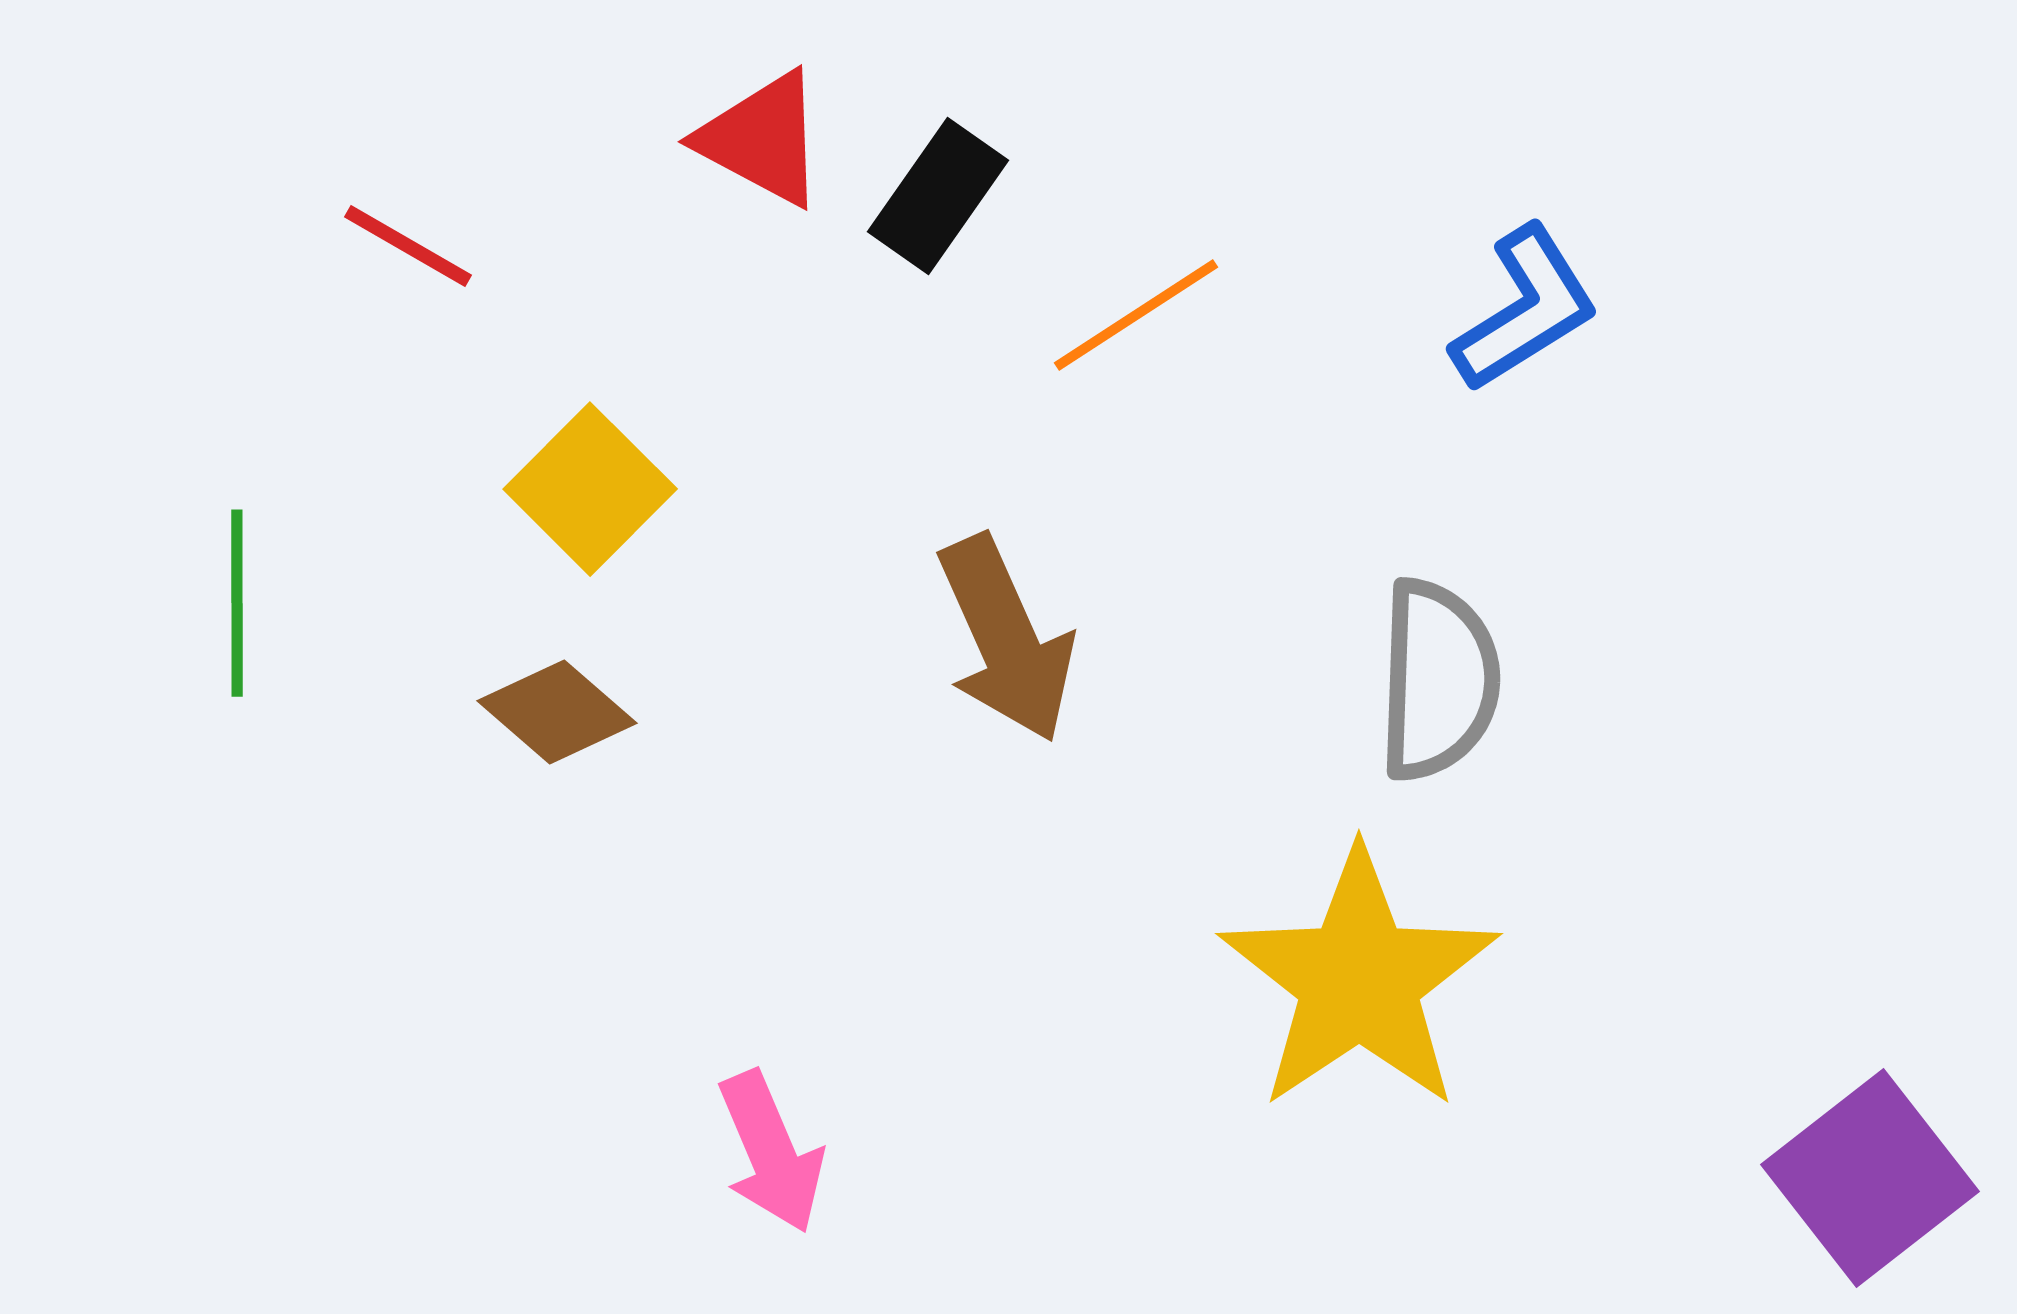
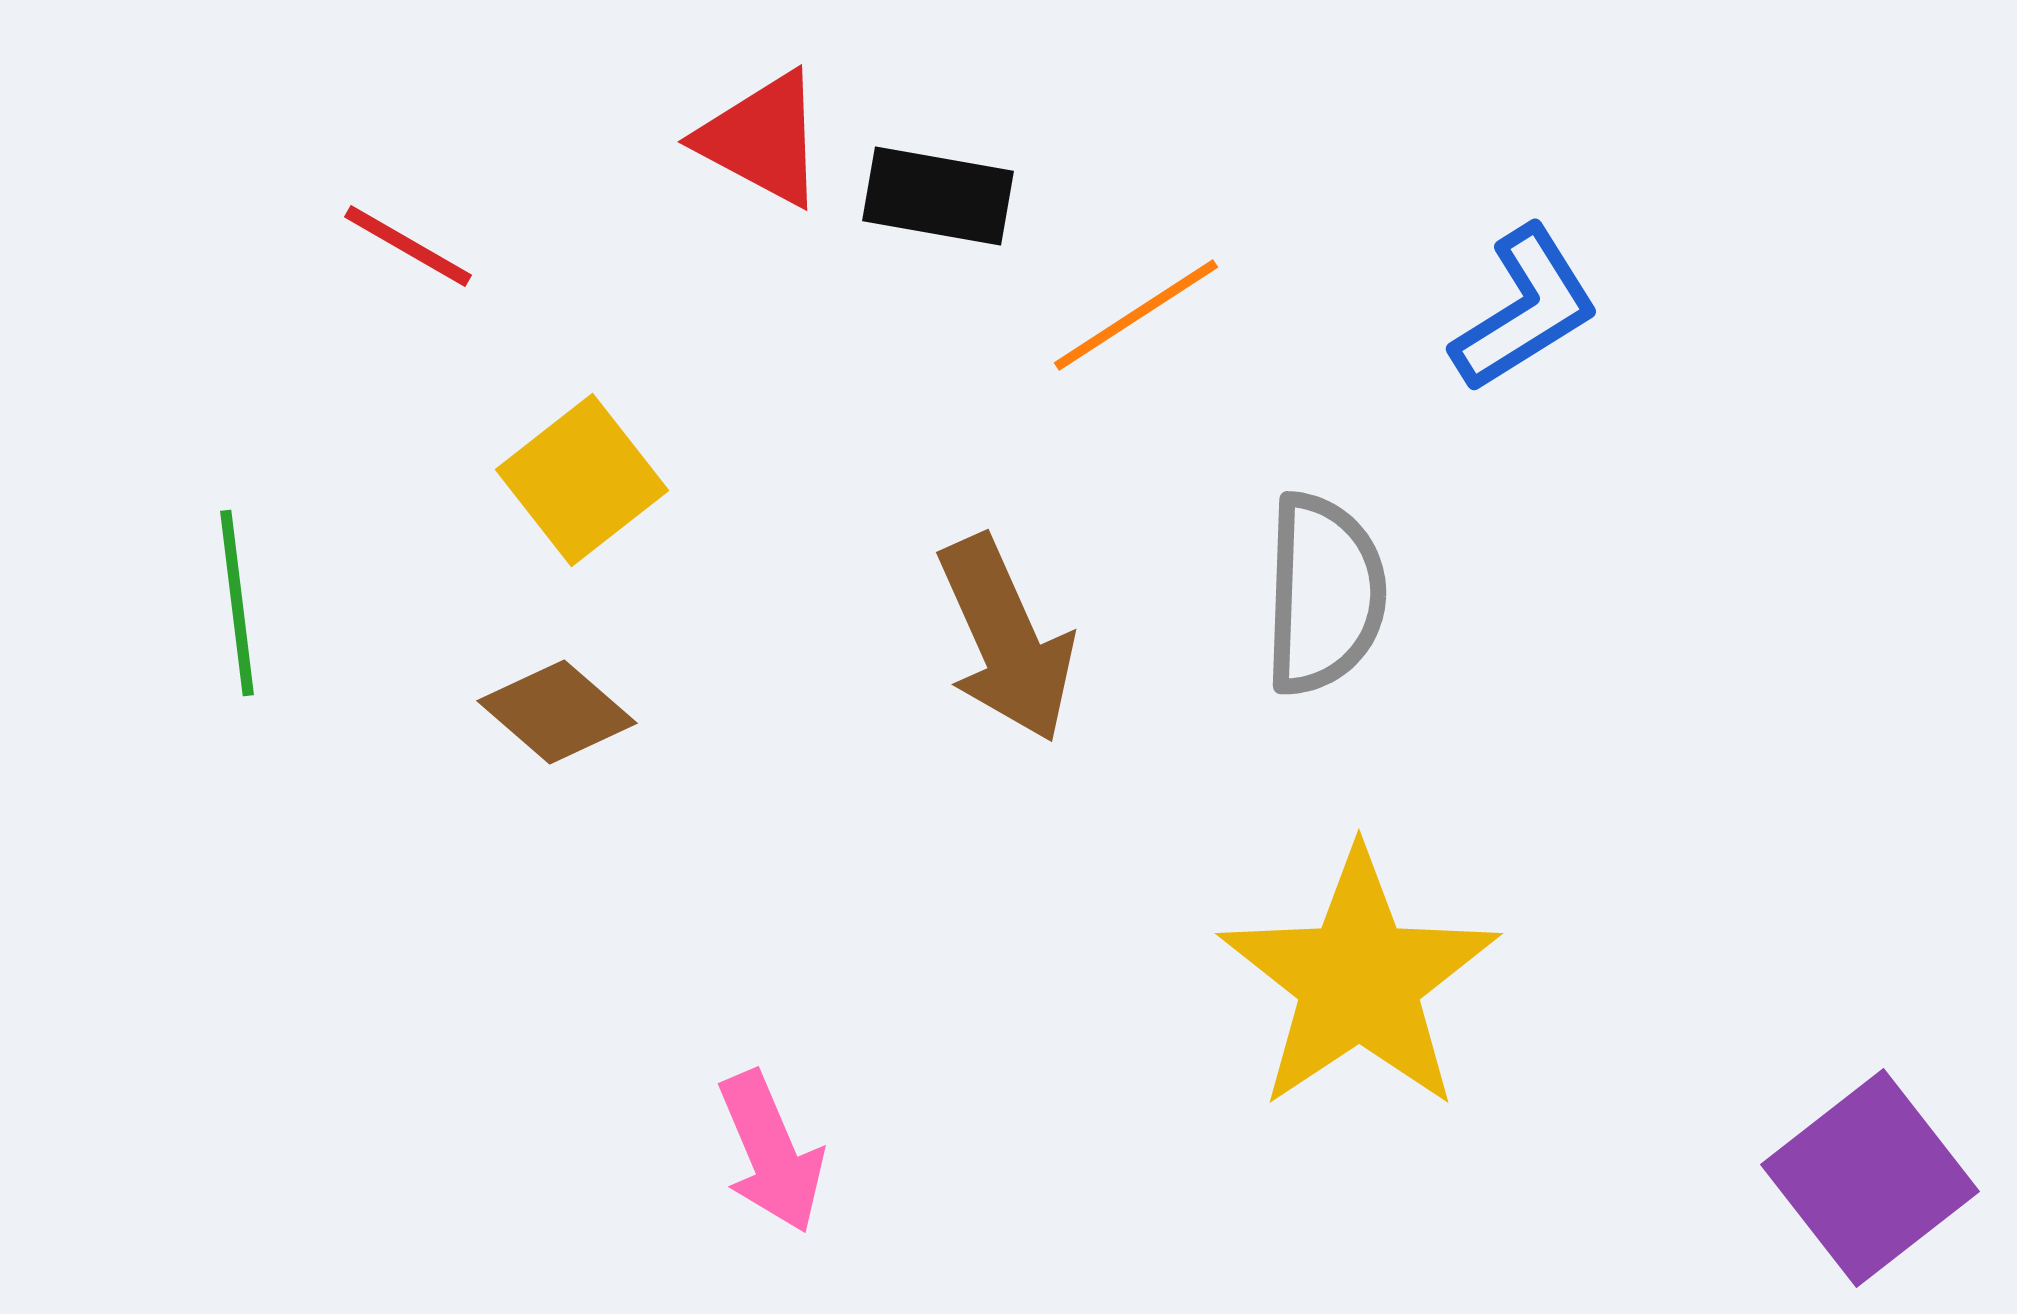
black rectangle: rotated 65 degrees clockwise
yellow square: moved 8 px left, 9 px up; rotated 7 degrees clockwise
green line: rotated 7 degrees counterclockwise
gray semicircle: moved 114 px left, 86 px up
